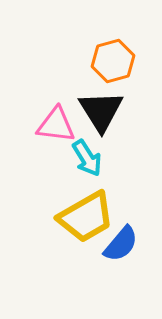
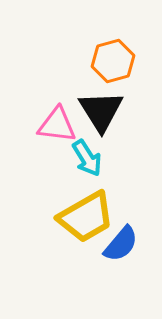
pink triangle: moved 1 px right
